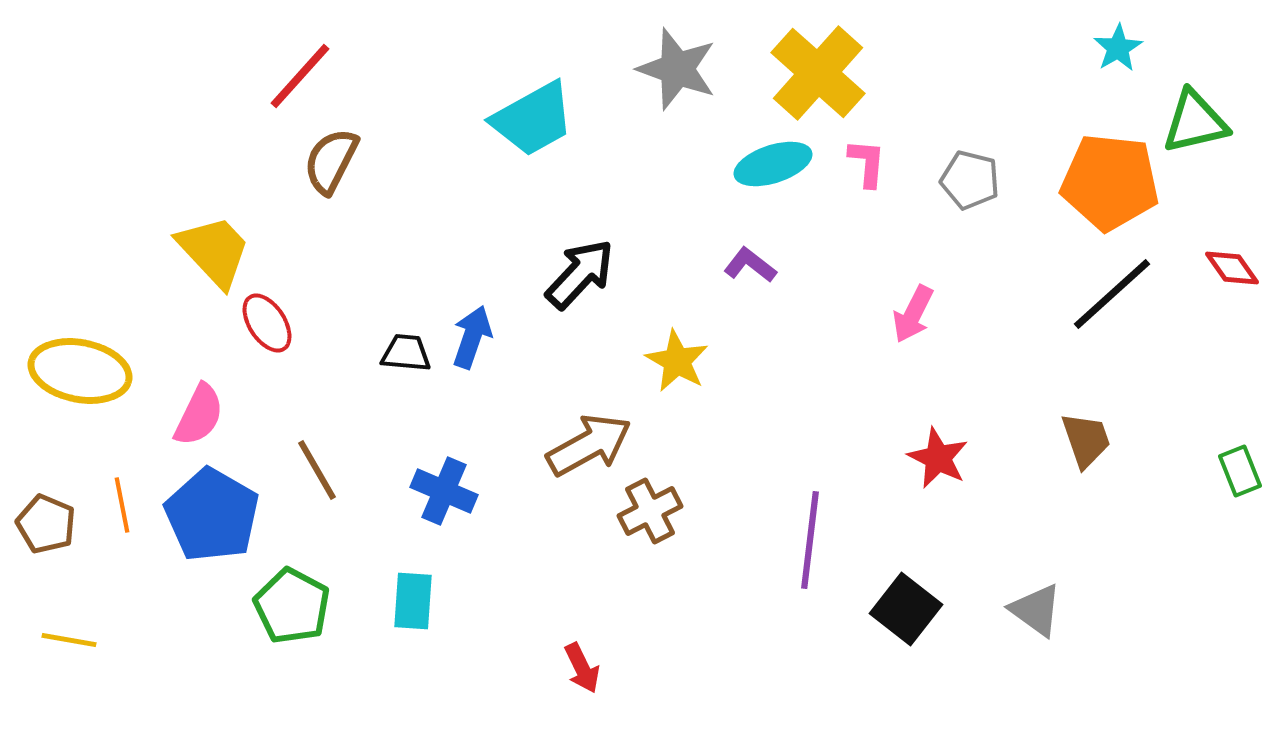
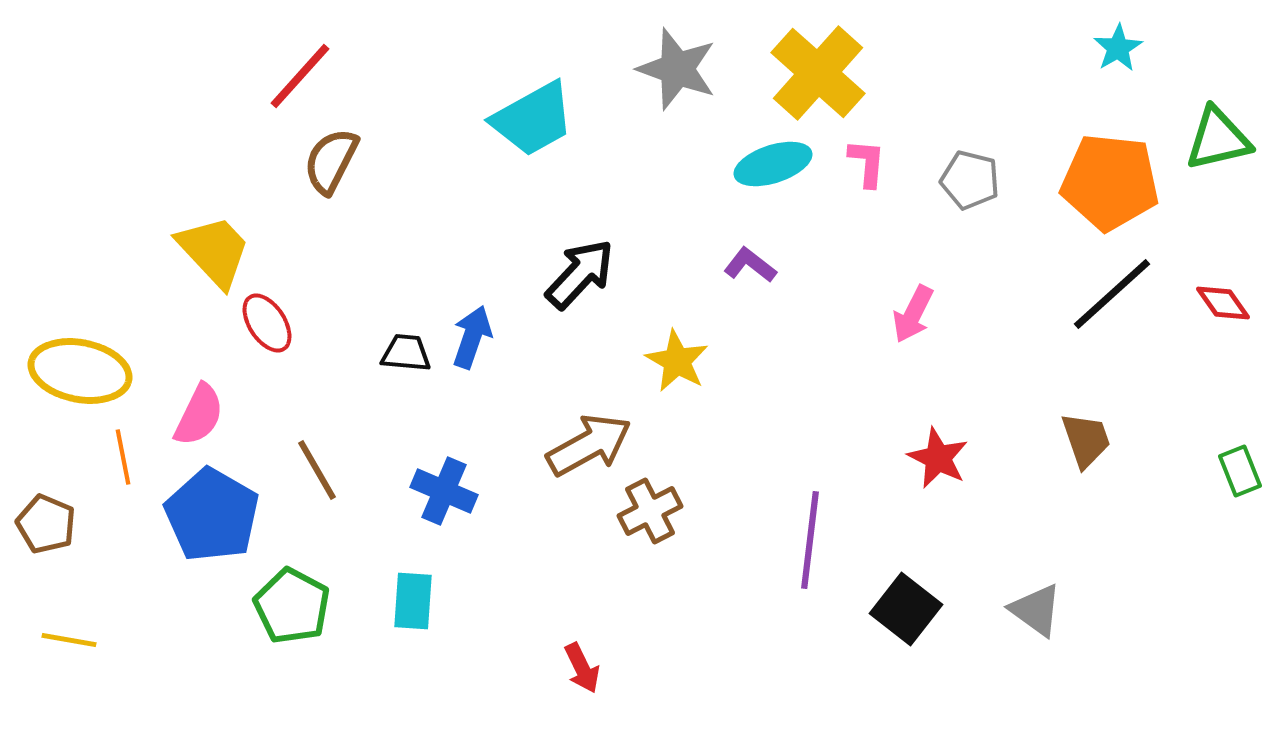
green triangle: moved 23 px right, 17 px down
red diamond: moved 9 px left, 35 px down
orange line: moved 1 px right, 48 px up
